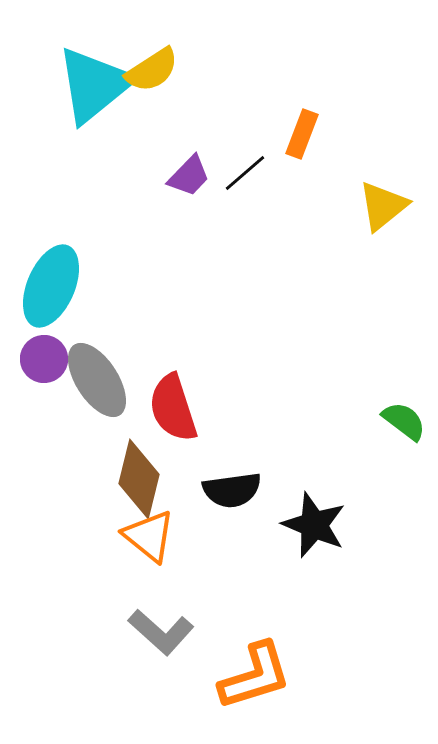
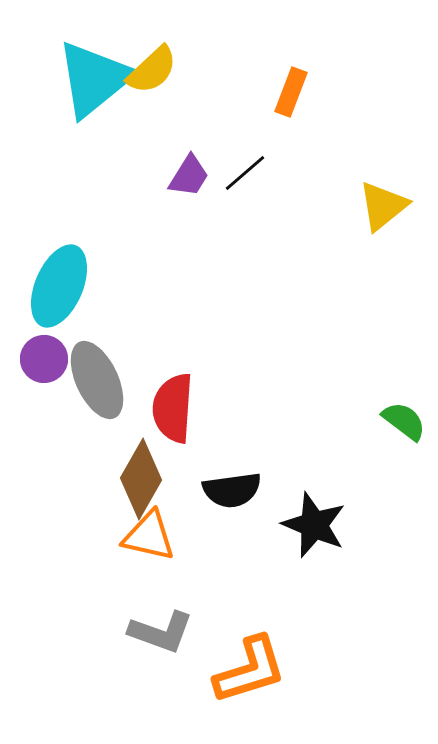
yellow semicircle: rotated 10 degrees counterclockwise
cyan triangle: moved 6 px up
orange rectangle: moved 11 px left, 42 px up
purple trapezoid: rotated 12 degrees counterclockwise
cyan ellipse: moved 8 px right
gray ellipse: rotated 8 degrees clockwise
red semicircle: rotated 22 degrees clockwise
brown diamond: moved 2 px right; rotated 16 degrees clockwise
orange triangle: rotated 26 degrees counterclockwise
gray L-shape: rotated 22 degrees counterclockwise
orange L-shape: moved 5 px left, 6 px up
